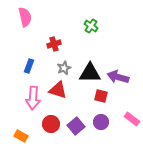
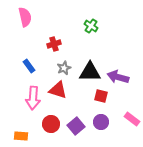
blue rectangle: rotated 56 degrees counterclockwise
black triangle: moved 1 px up
orange rectangle: rotated 24 degrees counterclockwise
